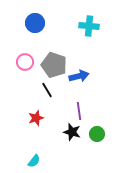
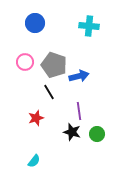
black line: moved 2 px right, 2 px down
